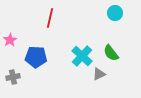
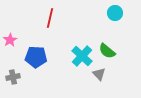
green semicircle: moved 4 px left, 2 px up; rotated 12 degrees counterclockwise
gray triangle: rotated 48 degrees counterclockwise
